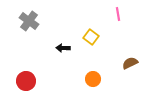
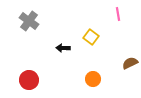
red circle: moved 3 px right, 1 px up
